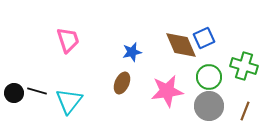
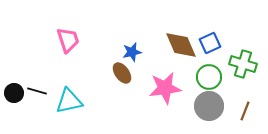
blue square: moved 6 px right, 5 px down
green cross: moved 1 px left, 2 px up
brown ellipse: moved 10 px up; rotated 60 degrees counterclockwise
pink star: moved 2 px left, 3 px up
cyan triangle: rotated 40 degrees clockwise
